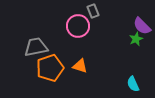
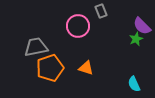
gray rectangle: moved 8 px right
orange triangle: moved 6 px right, 2 px down
cyan semicircle: moved 1 px right
